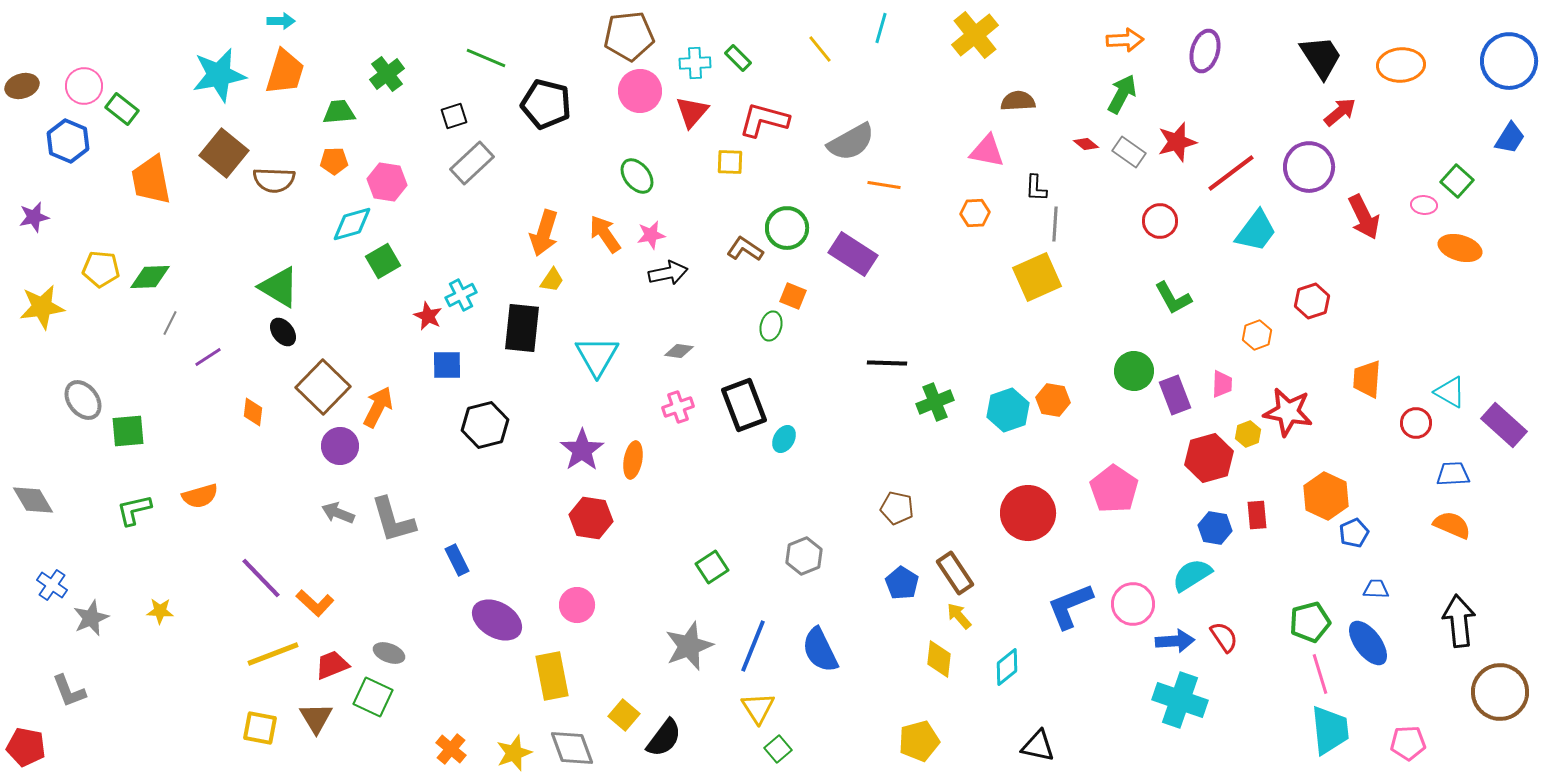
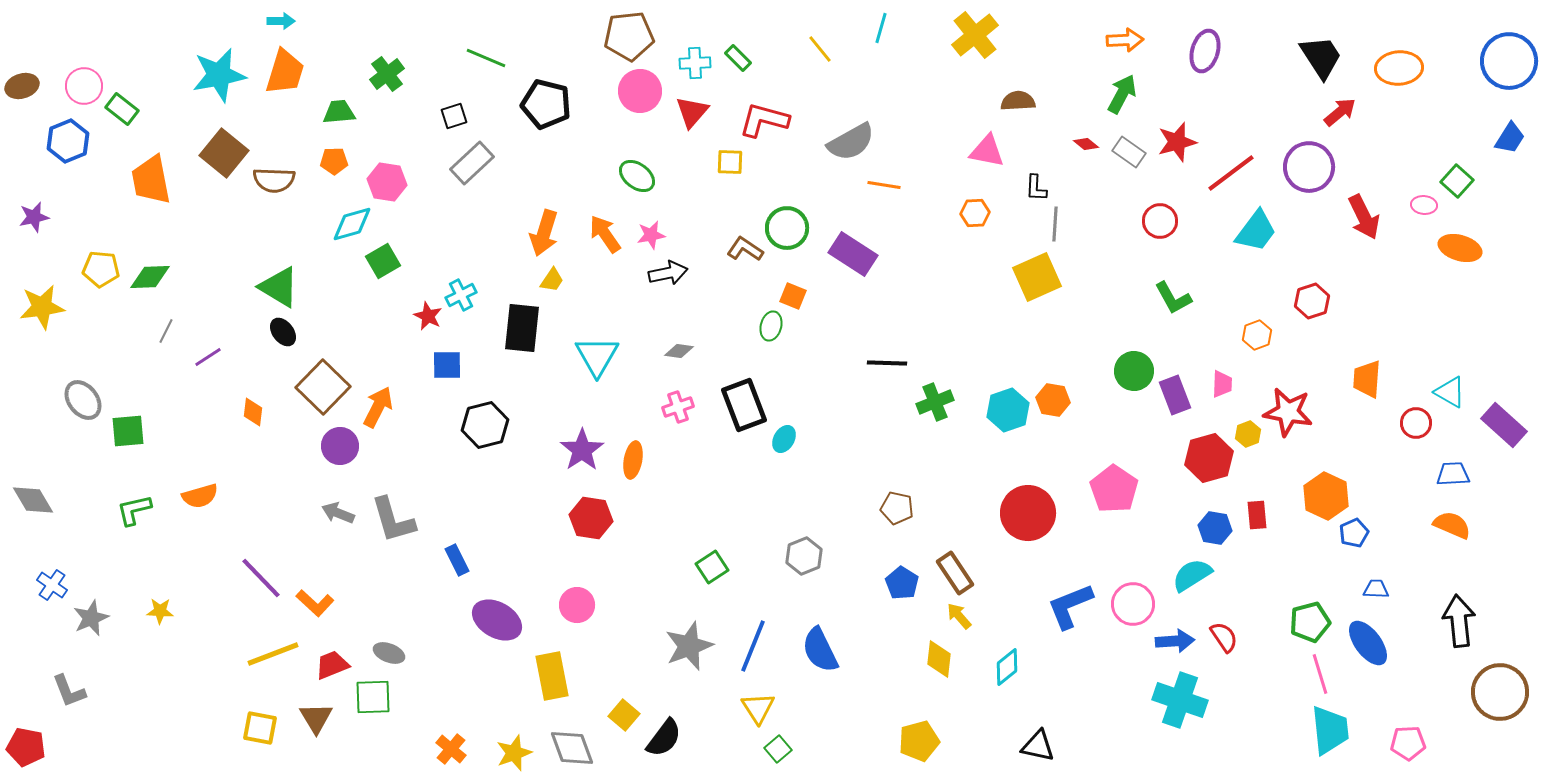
orange ellipse at (1401, 65): moved 2 px left, 3 px down
blue hexagon at (68, 141): rotated 15 degrees clockwise
green ellipse at (637, 176): rotated 15 degrees counterclockwise
gray line at (170, 323): moved 4 px left, 8 px down
green square at (373, 697): rotated 27 degrees counterclockwise
